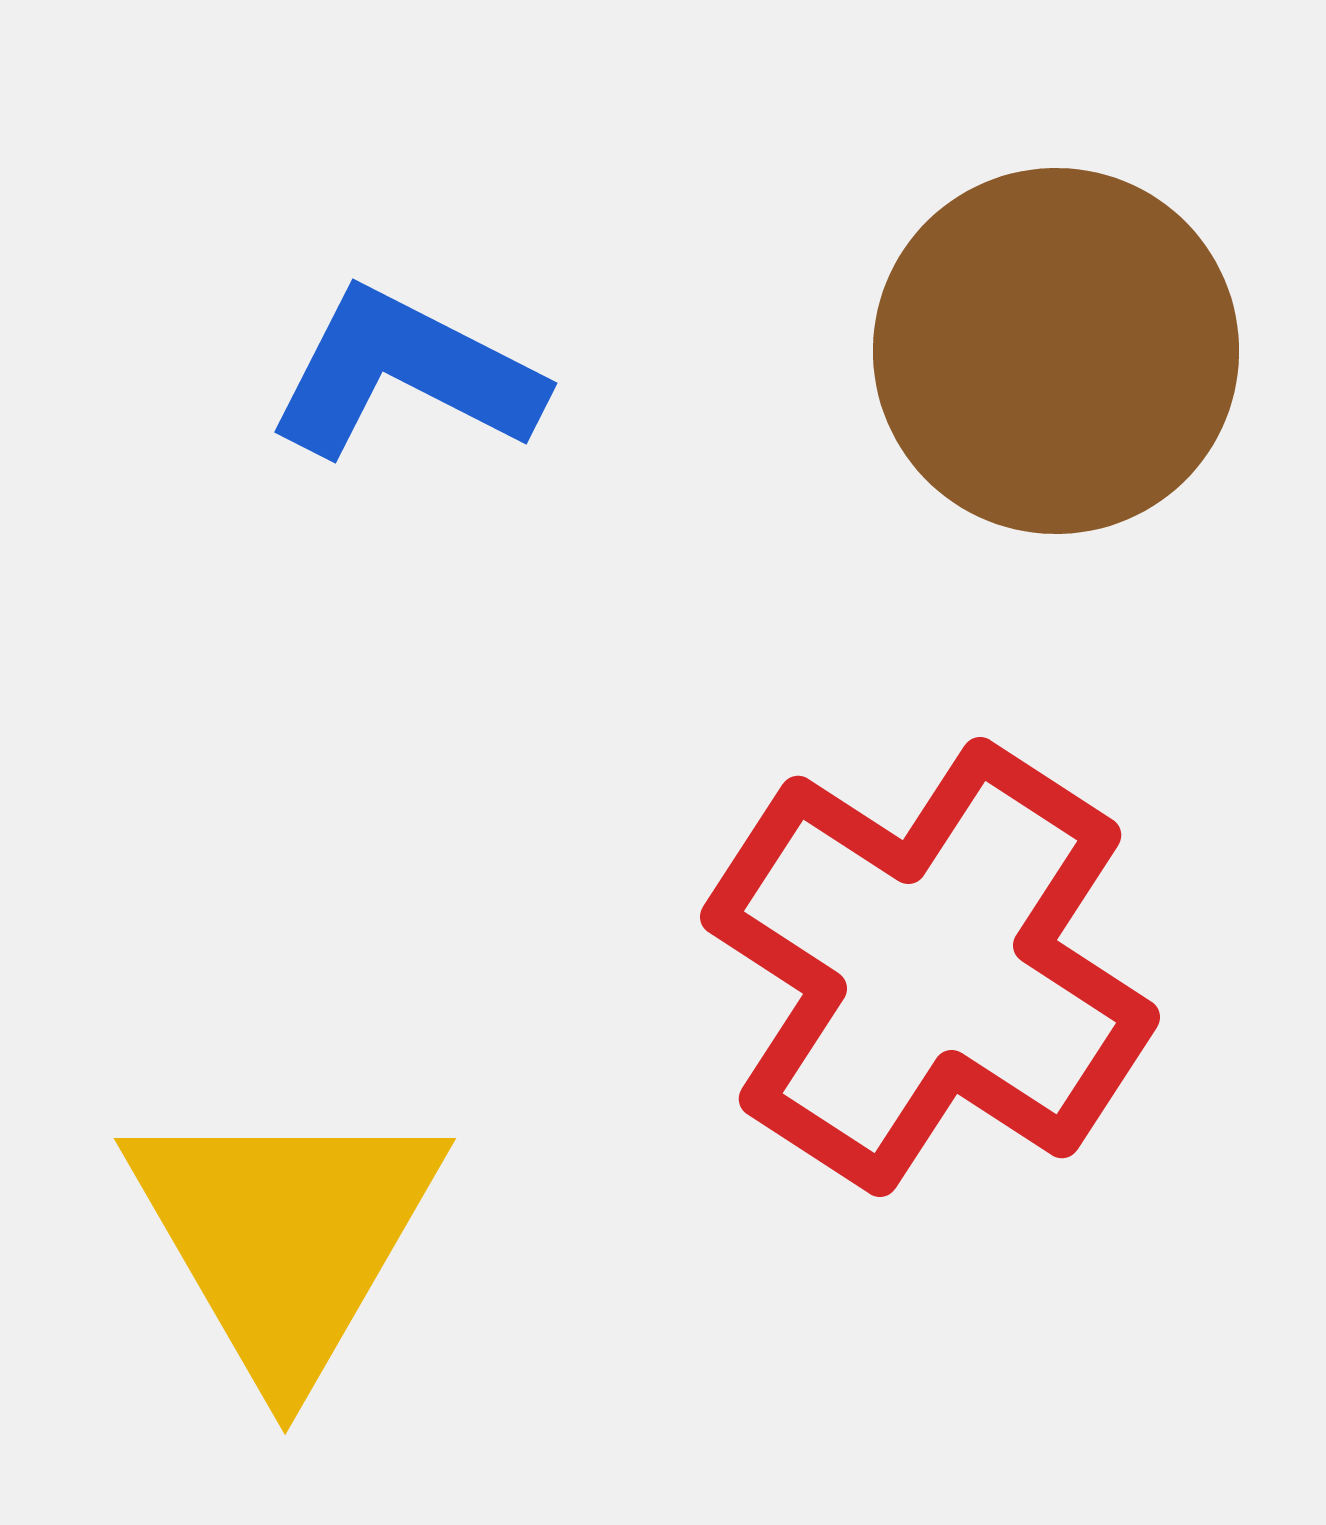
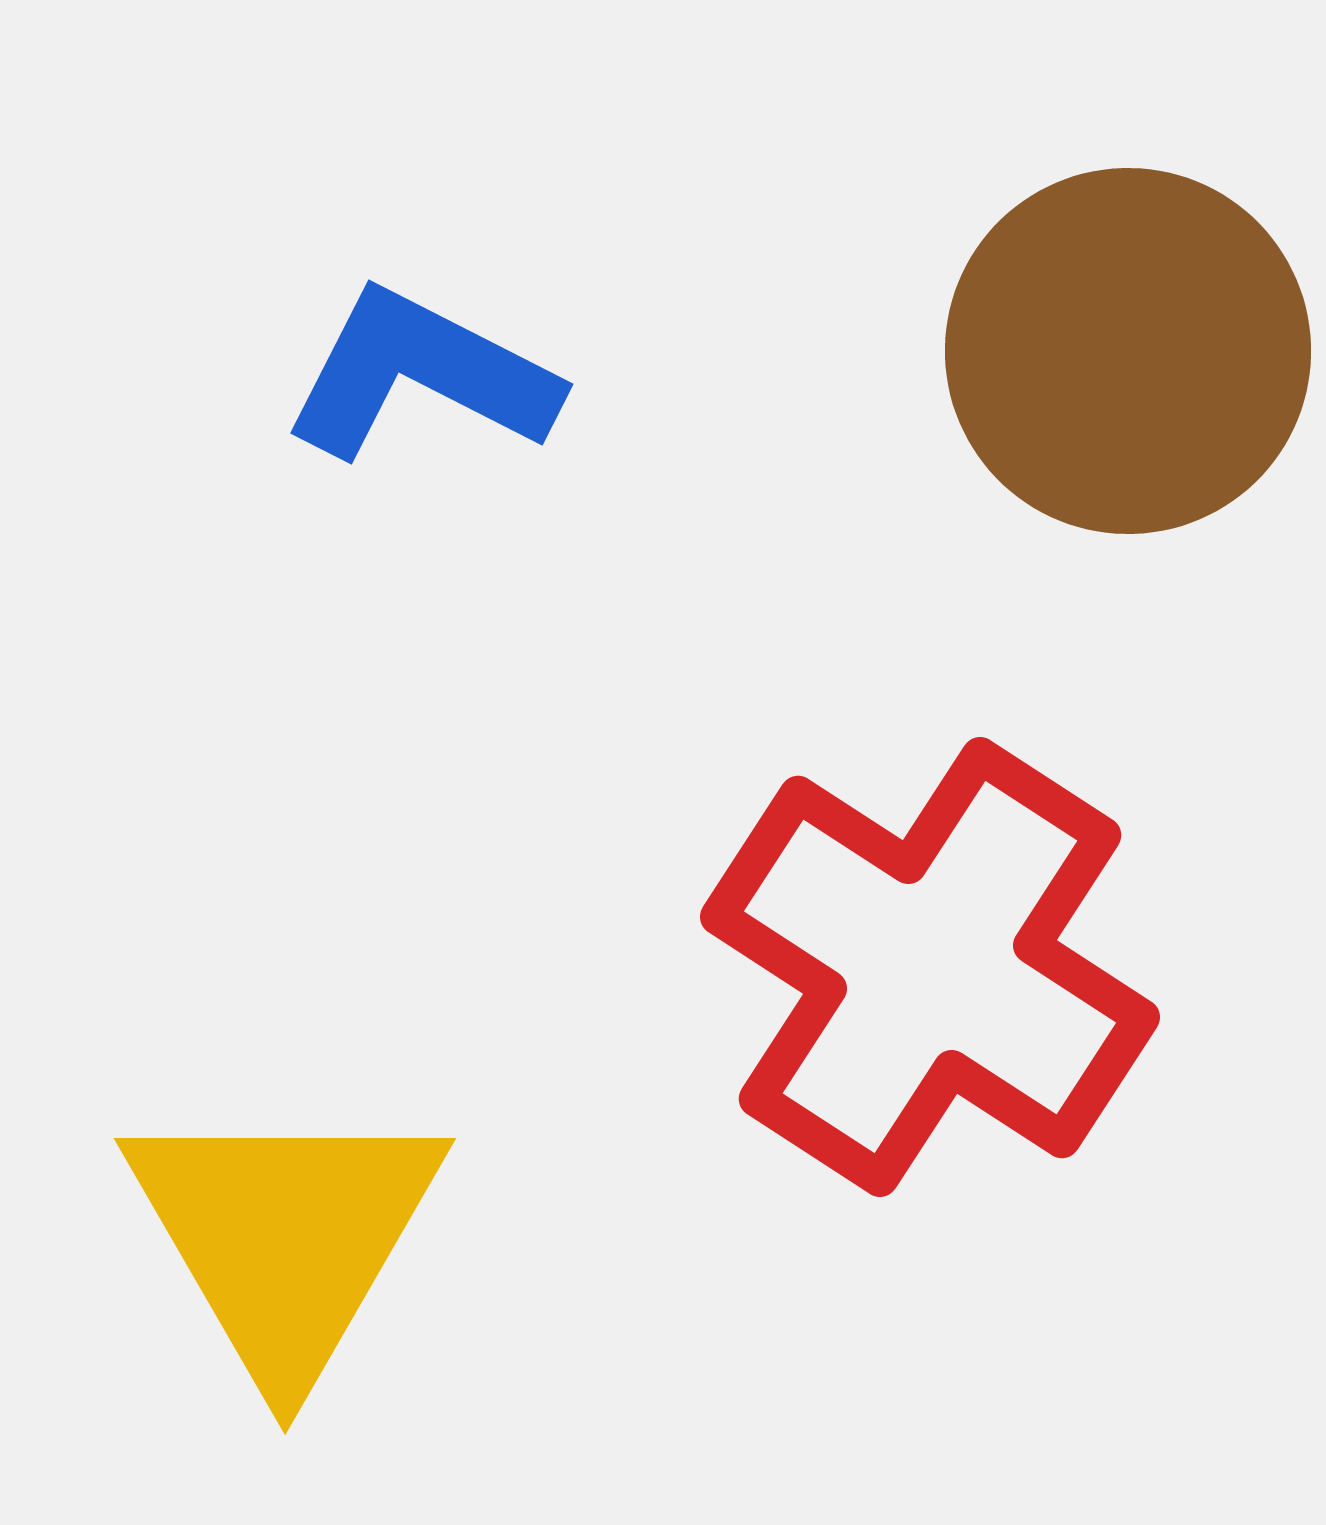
brown circle: moved 72 px right
blue L-shape: moved 16 px right, 1 px down
